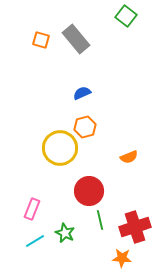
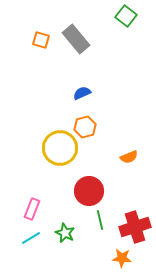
cyan line: moved 4 px left, 3 px up
